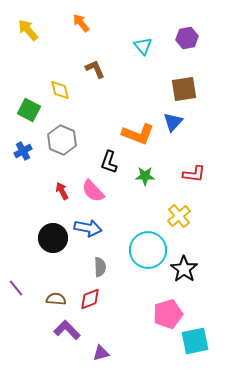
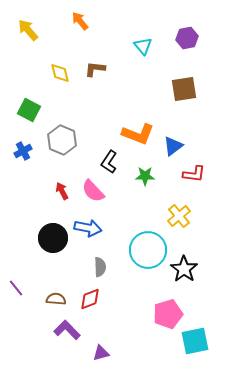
orange arrow: moved 1 px left, 2 px up
brown L-shape: rotated 60 degrees counterclockwise
yellow diamond: moved 17 px up
blue triangle: moved 24 px down; rotated 10 degrees clockwise
black L-shape: rotated 15 degrees clockwise
